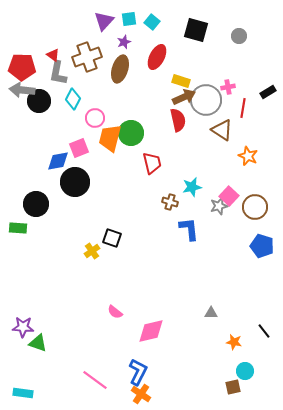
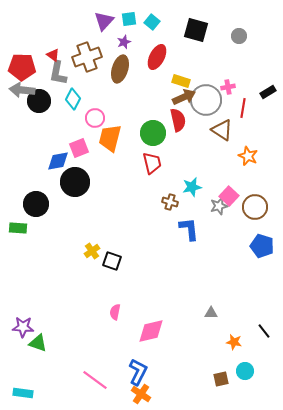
green circle at (131, 133): moved 22 px right
black square at (112, 238): moved 23 px down
pink semicircle at (115, 312): rotated 63 degrees clockwise
brown square at (233, 387): moved 12 px left, 8 px up
